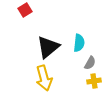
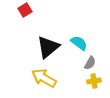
cyan semicircle: rotated 60 degrees counterclockwise
yellow arrow: rotated 135 degrees clockwise
